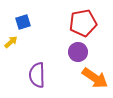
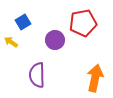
blue square: rotated 14 degrees counterclockwise
yellow arrow: rotated 104 degrees counterclockwise
purple circle: moved 23 px left, 12 px up
orange arrow: rotated 112 degrees counterclockwise
